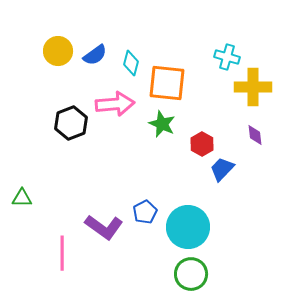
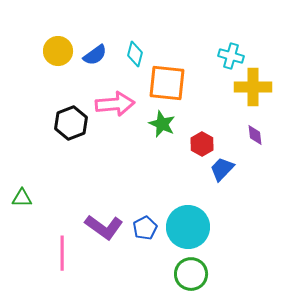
cyan cross: moved 4 px right, 1 px up
cyan diamond: moved 4 px right, 9 px up
blue pentagon: moved 16 px down
